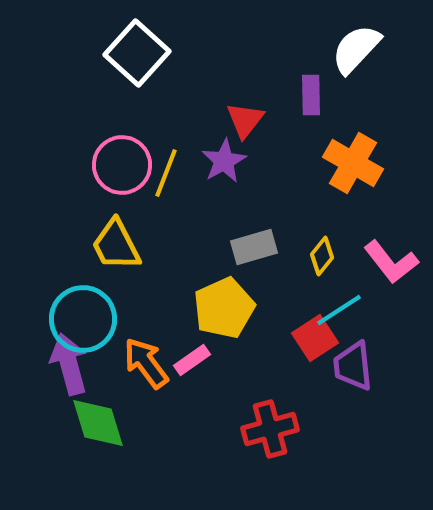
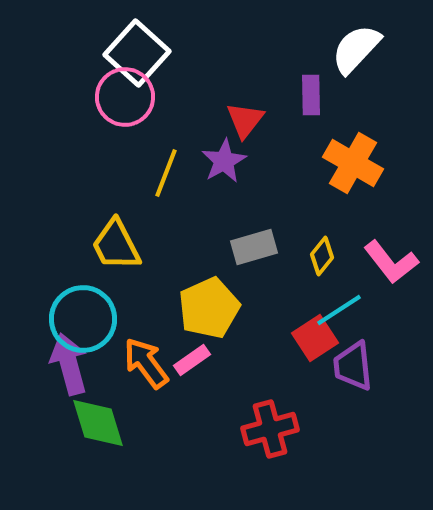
pink circle: moved 3 px right, 68 px up
yellow pentagon: moved 15 px left
